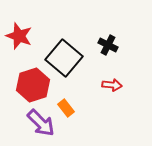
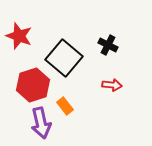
orange rectangle: moved 1 px left, 2 px up
purple arrow: rotated 32 degrees clockwise
